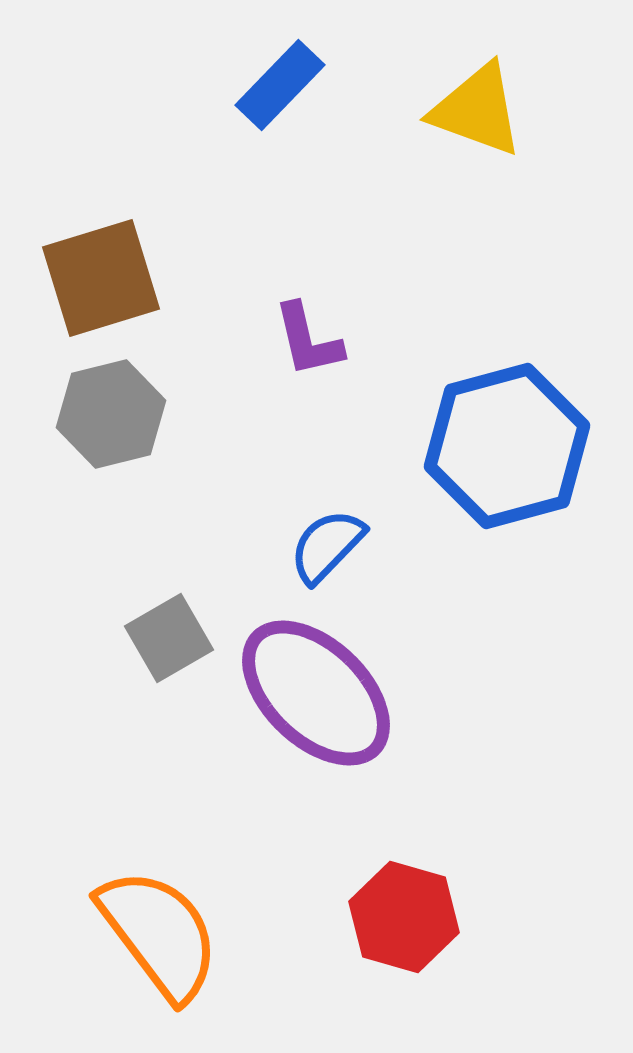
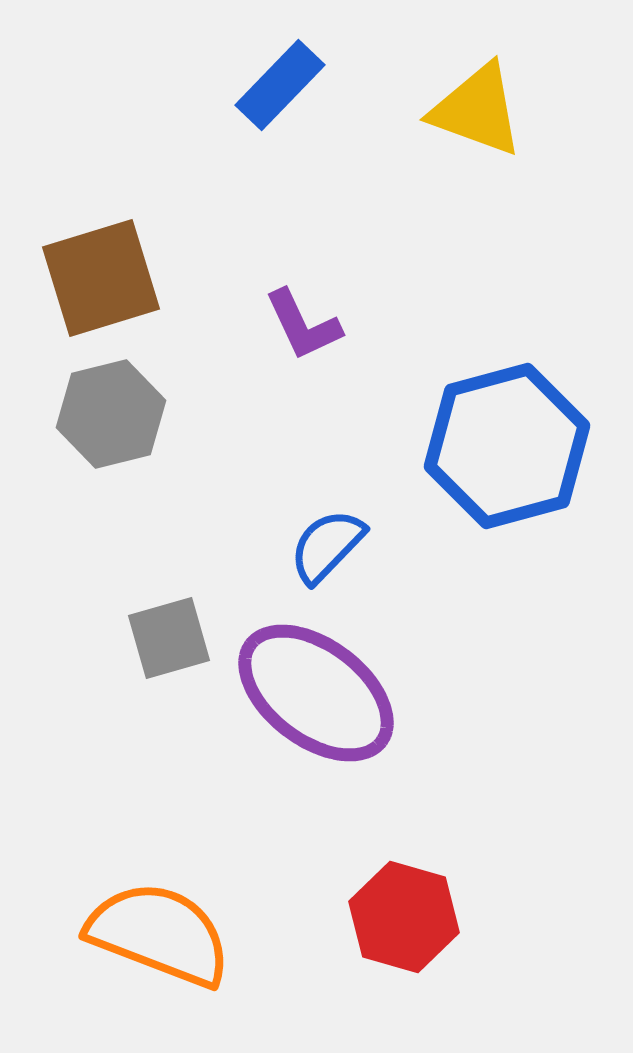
purple L-shape: moved 5 px left, 15 px up; rotated 12 degrees counterclockwise
gray square: rotated 14 degrees clockwise
purple ellipse: rotated 7 degrees counterclockwise
orange semicircle: rotated 32 degrees counterclockwise
